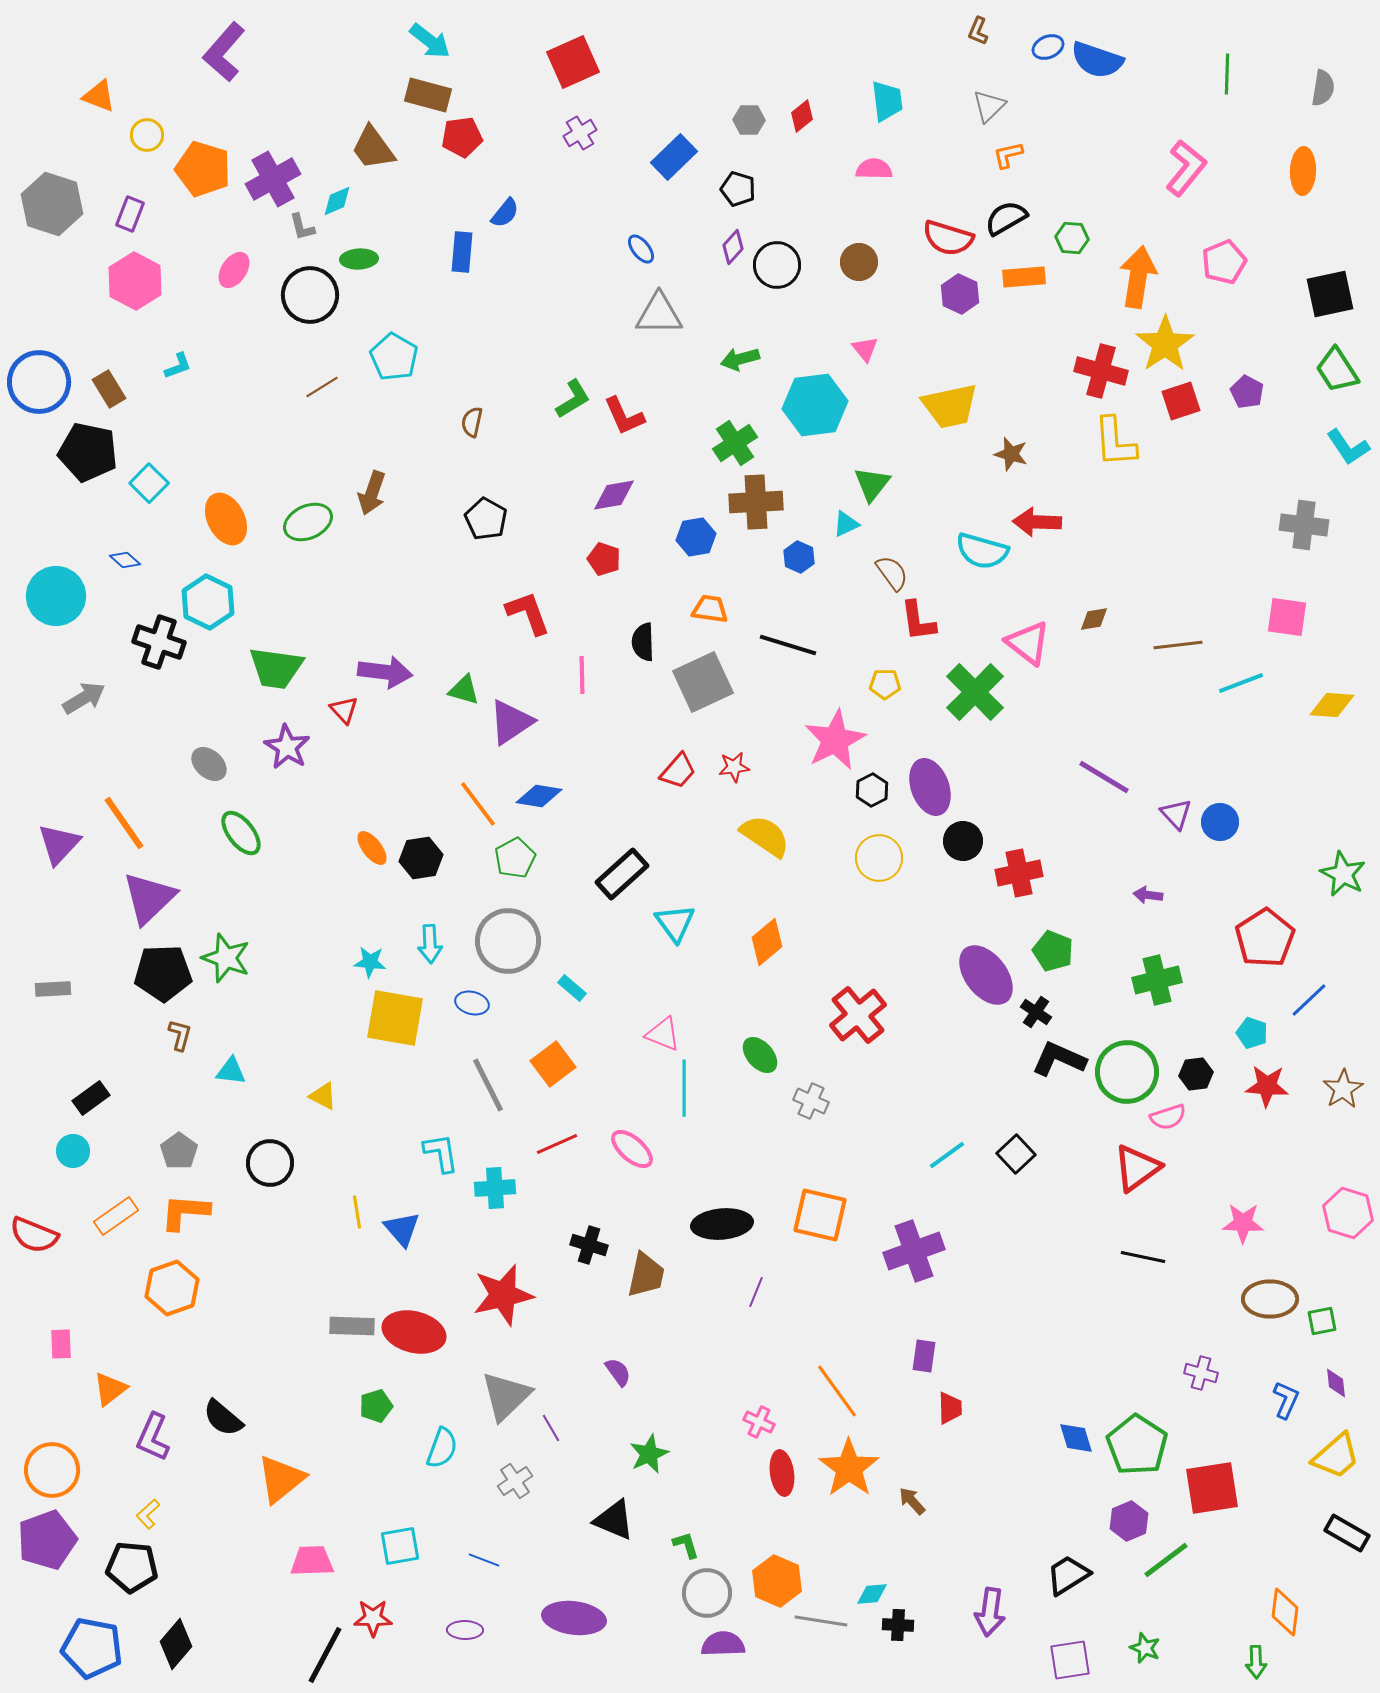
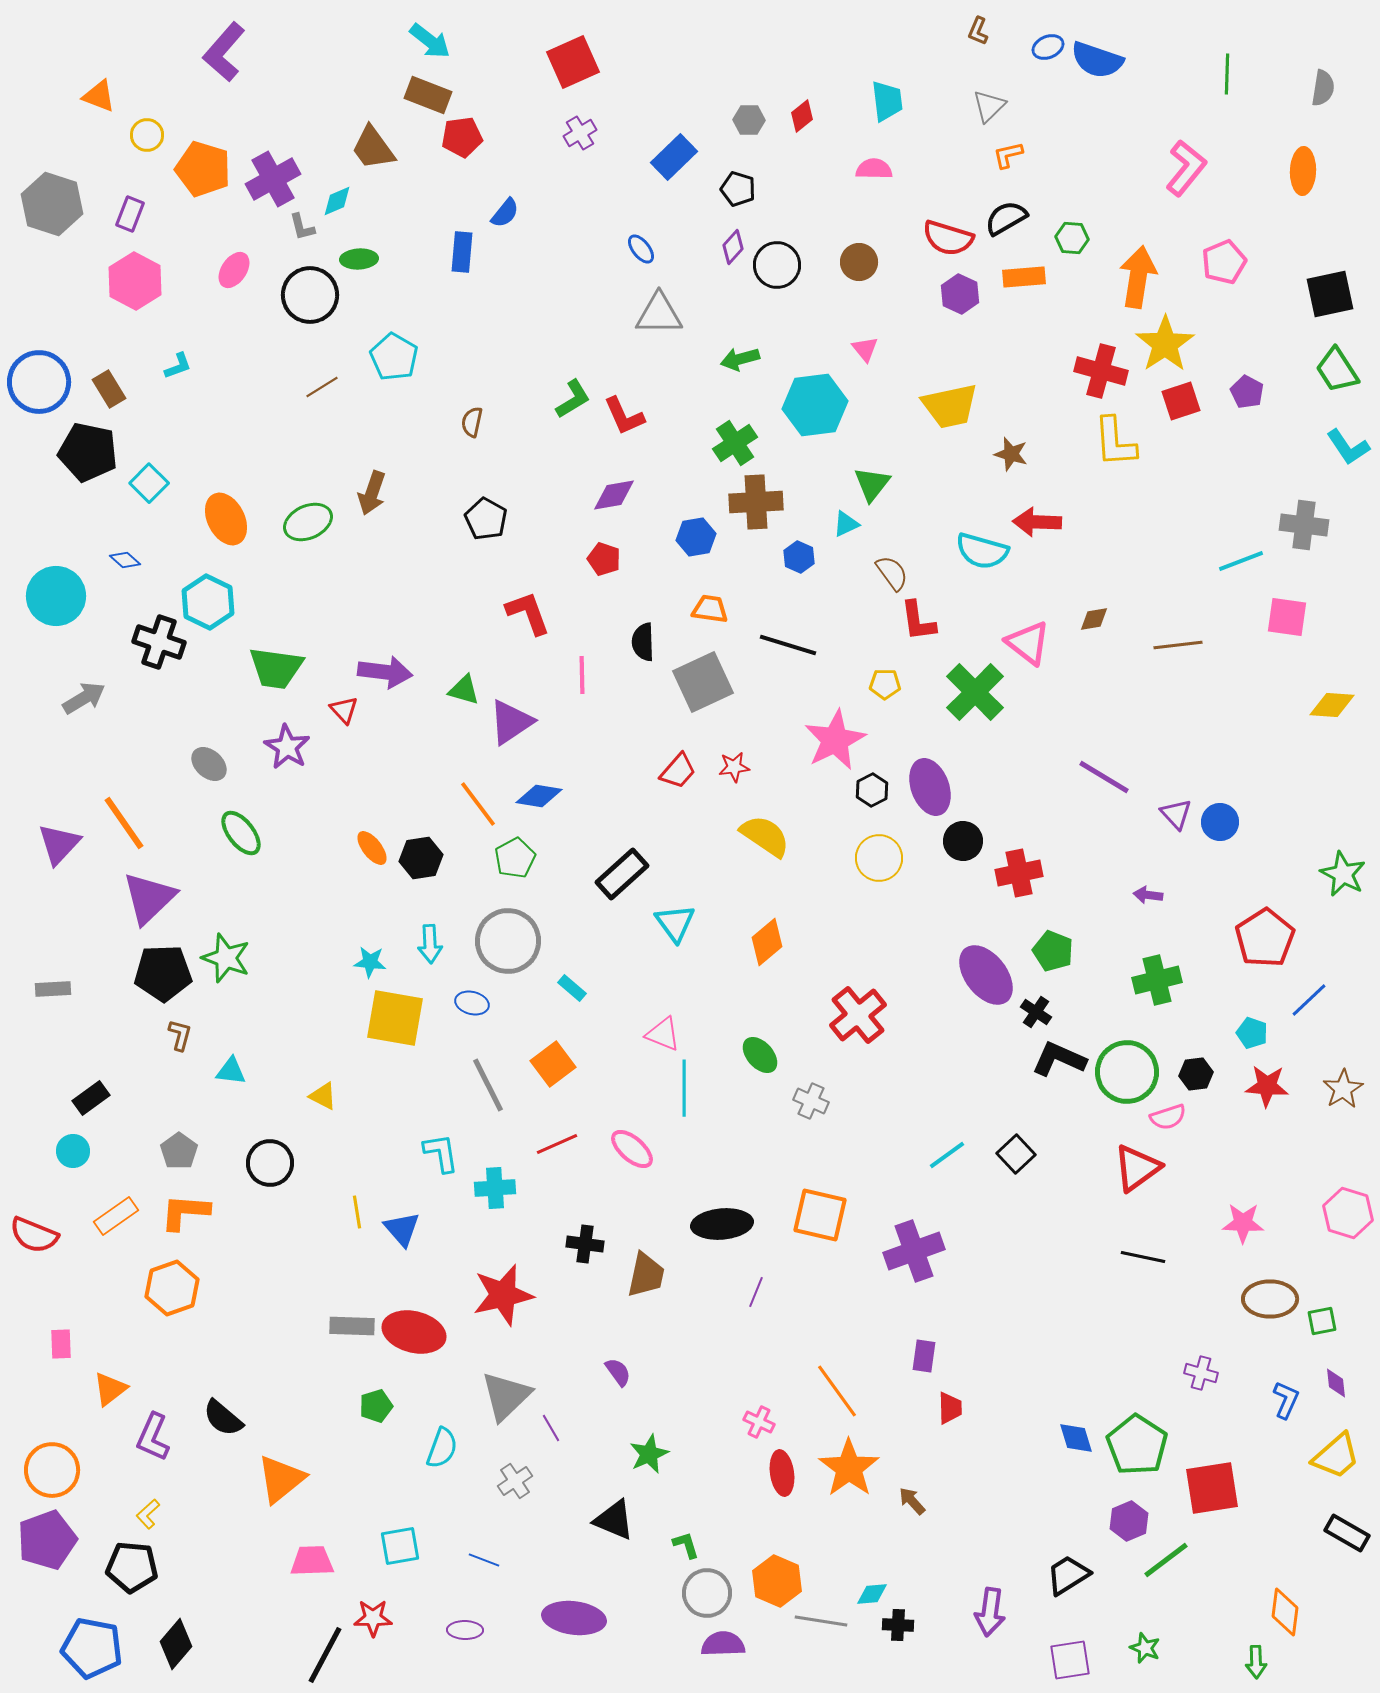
brown rectangle at (428, 95): rotated 6 degrees clockwise
cyan line at (1241, 683): moved 122 px up
black cross at (589, 1245): moved 4 px left, 1 px up; rotated 9 degrees counterclockwise
